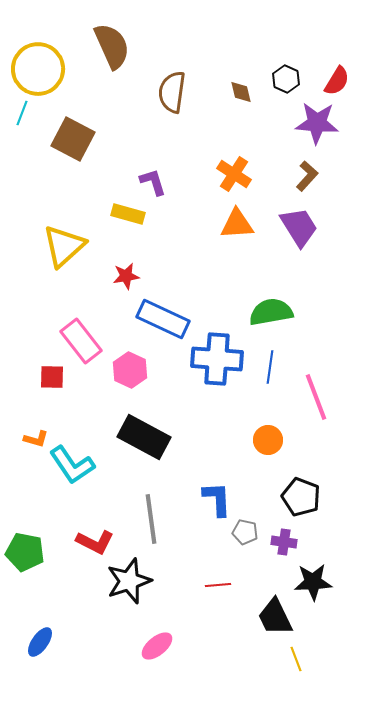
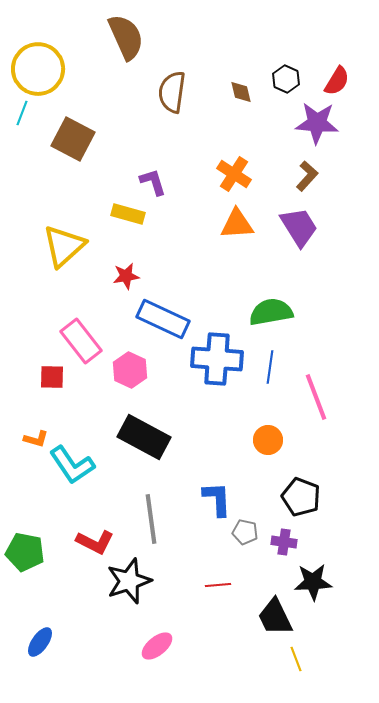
brown semicircle at (112, 46): moved 14 px right, 9 px up
